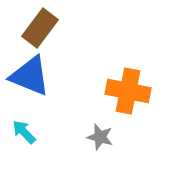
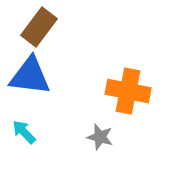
brown rectangle: moved 1 px left, 1 px up
blue triangle: rotated 15 degrees counterclockwise
